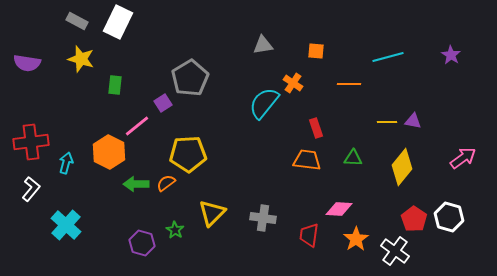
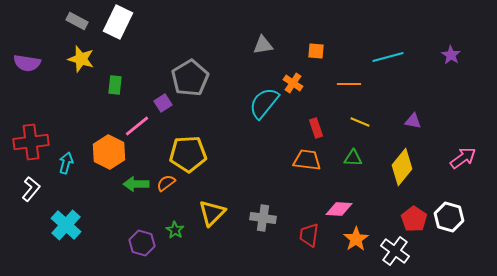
yellow line: moved 27 px left; rotated 24 degrees clockwise
